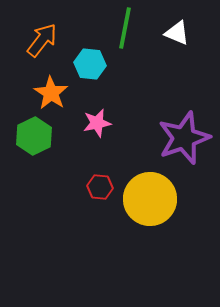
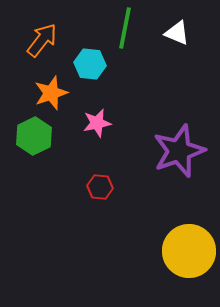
orange star: rotated 20 degrees clockwise
purple star: moved 5 px left, 13 px down
yellow circle: moved 39 px right, 52 px down
